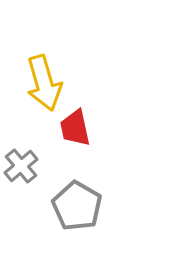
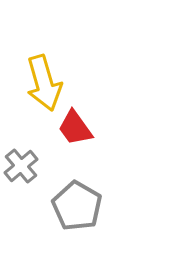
red trapezoid: rotated 24 degrees counterclockwise
